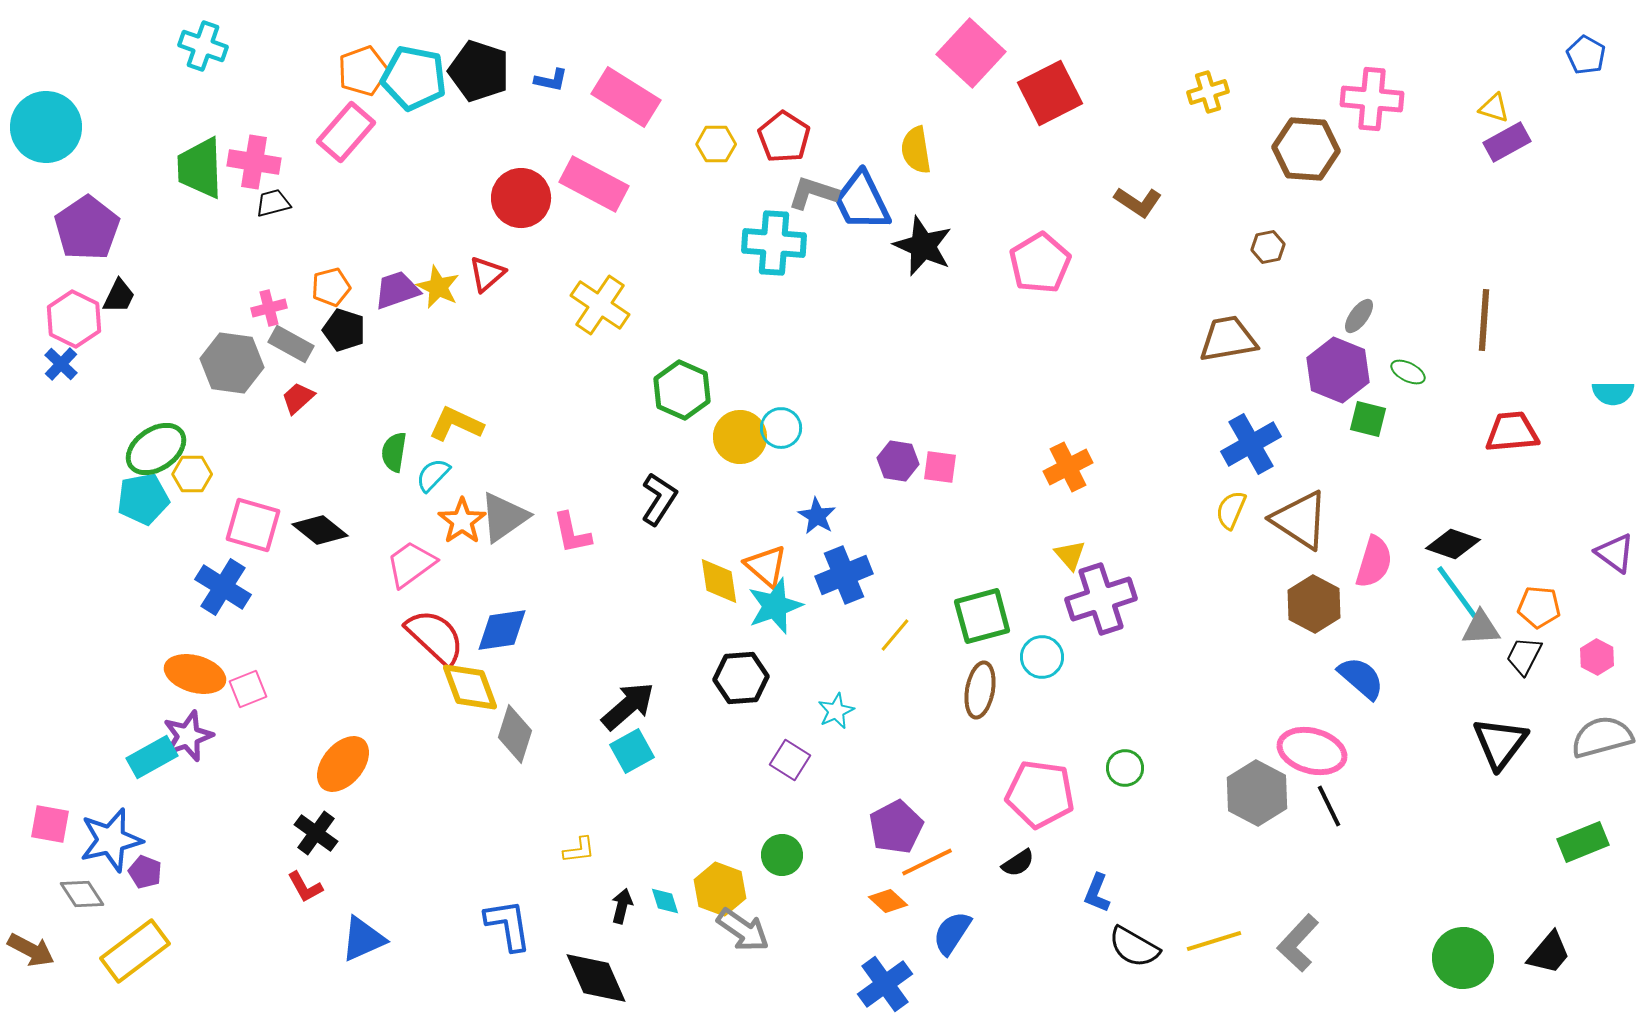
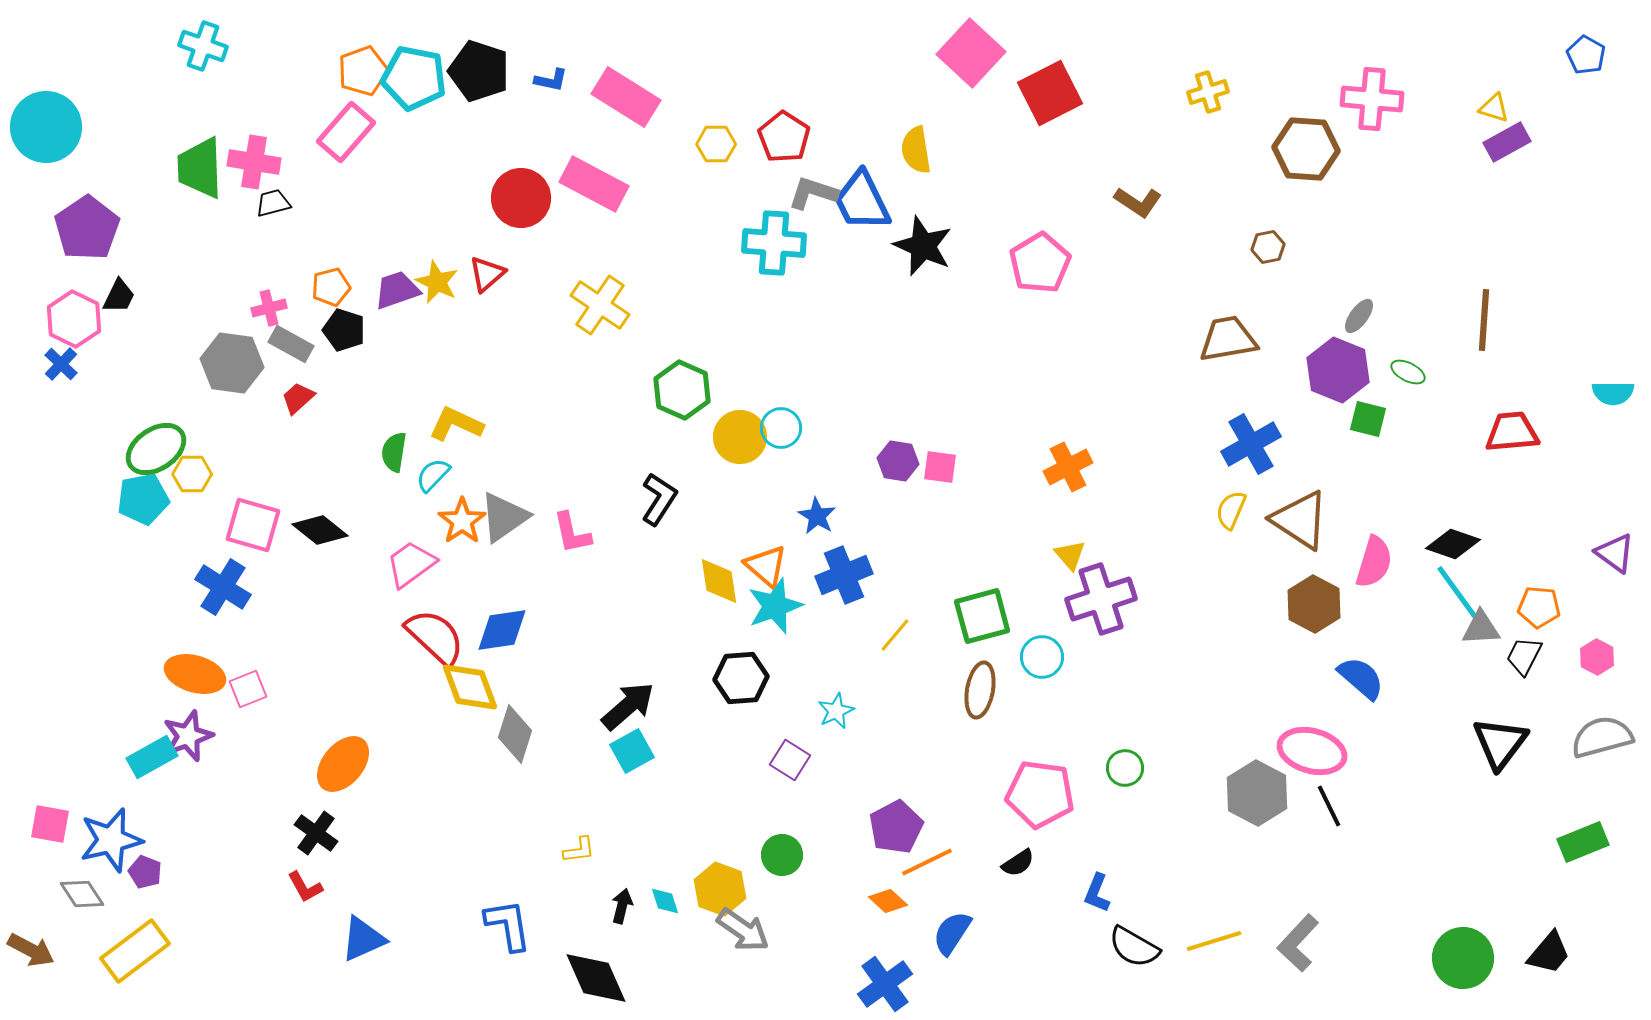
yellow star at (438, 287): moved 1 px left, 5 px up
